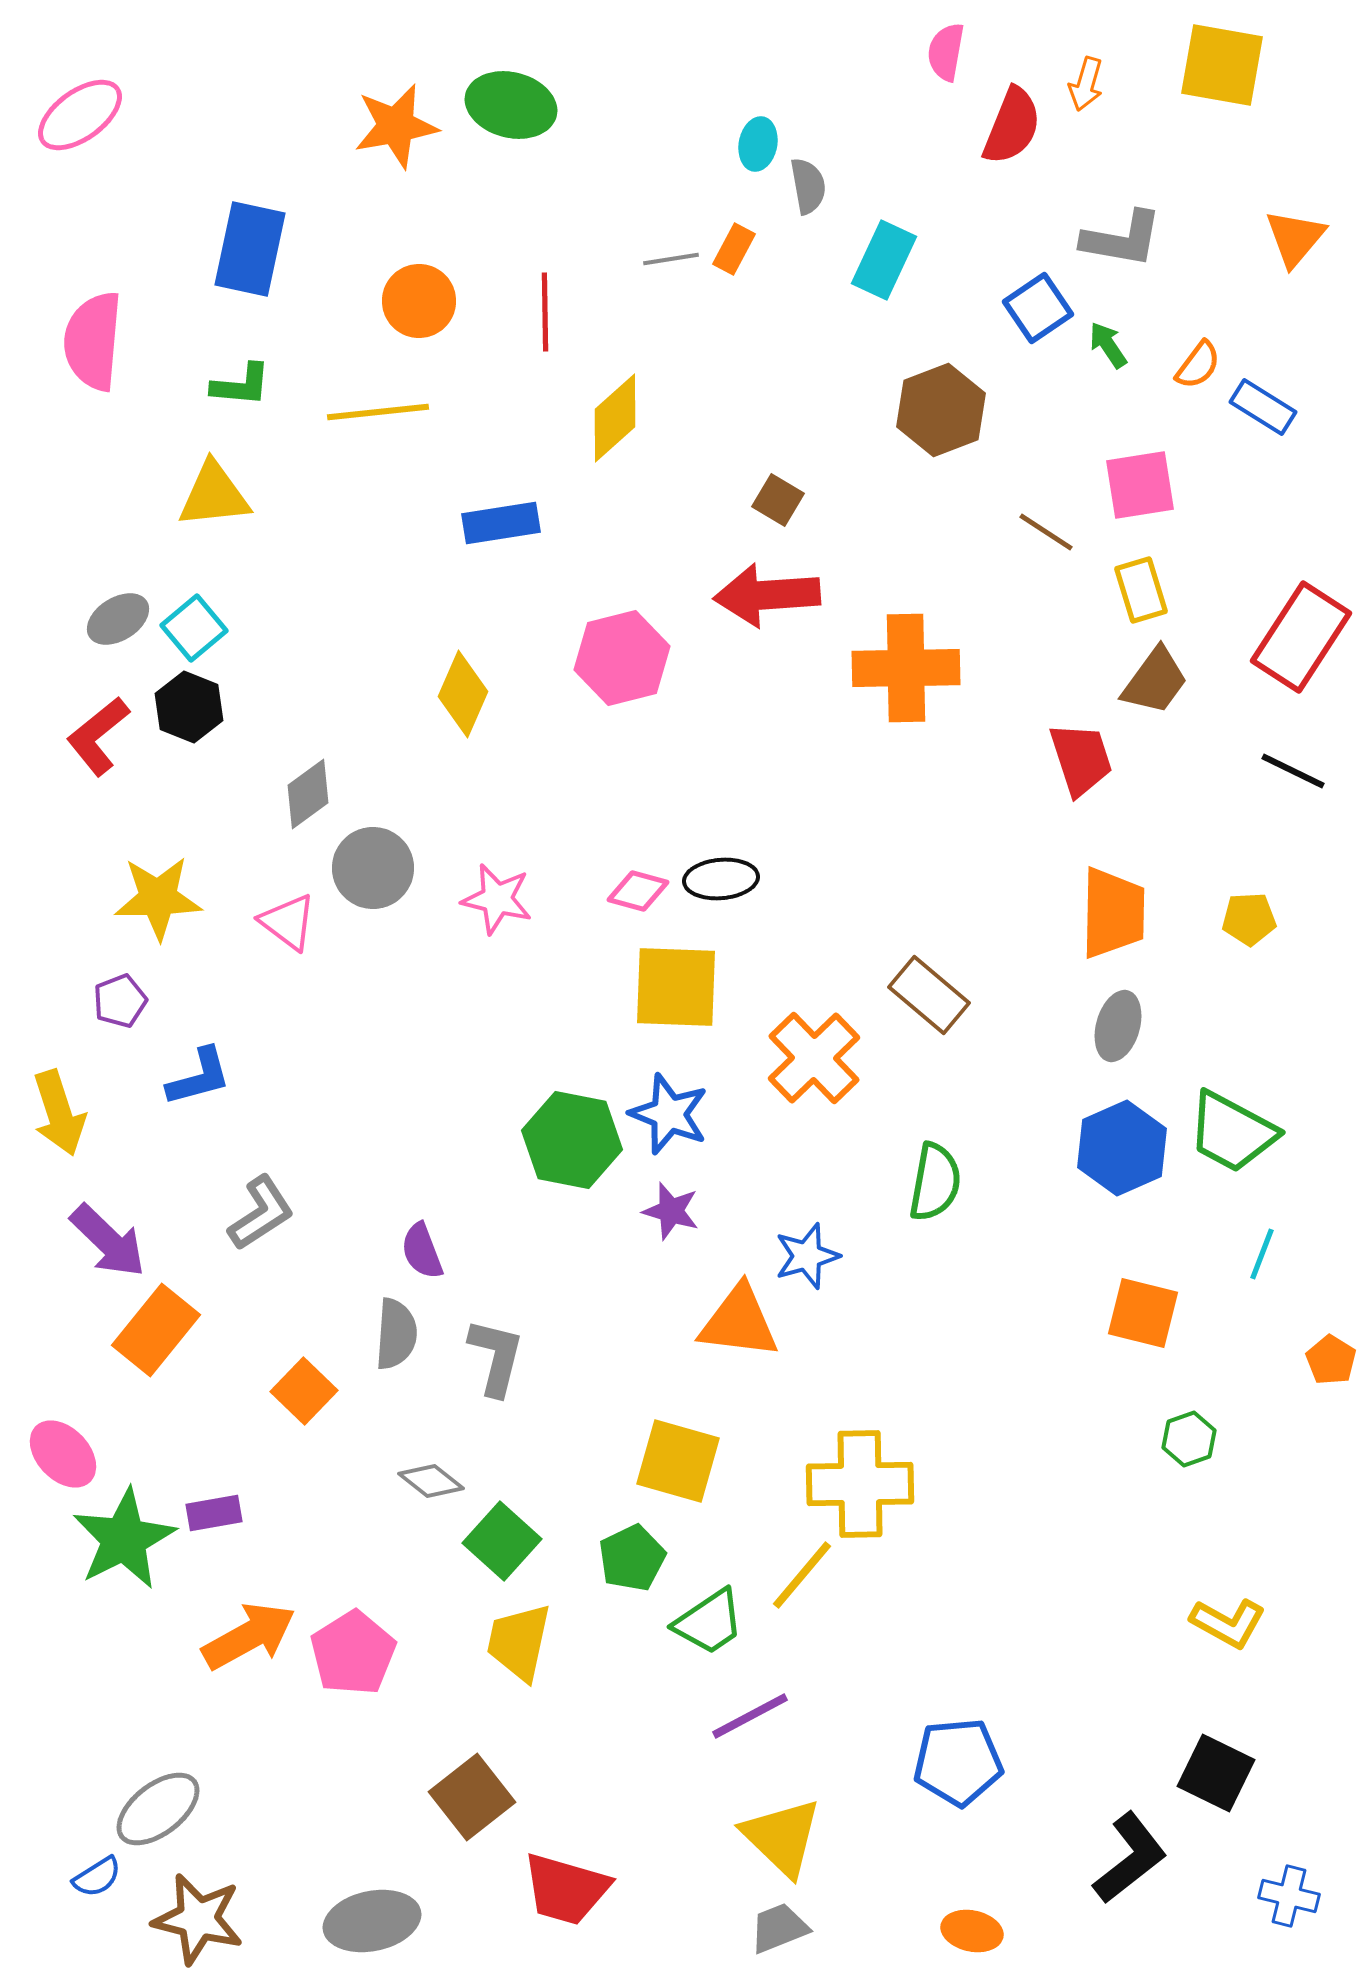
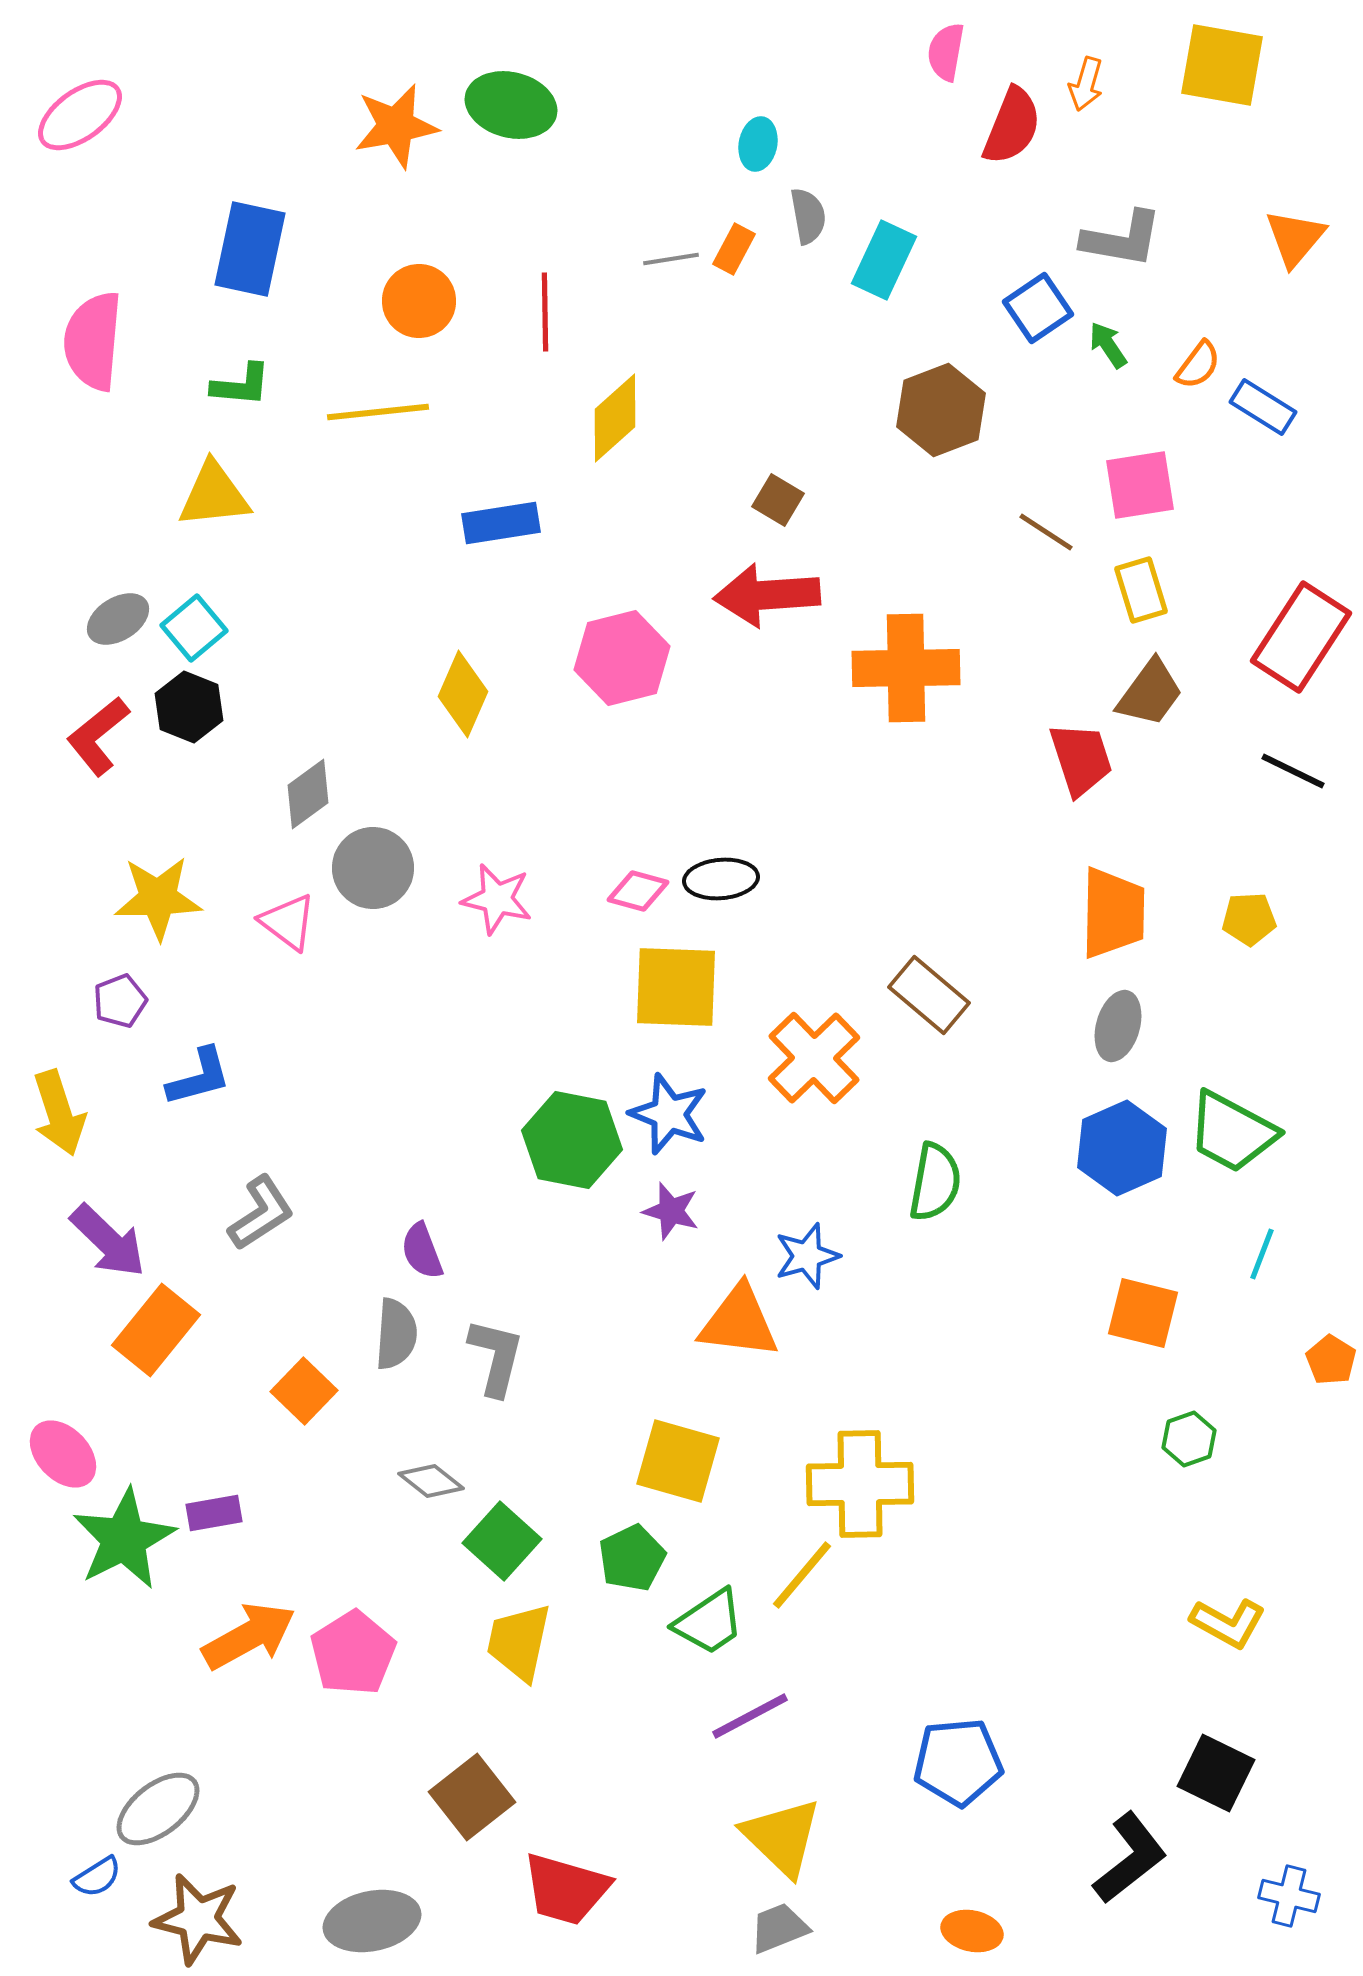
gray semicircle at (808, 186): moved 30 px down
brown trapezoid at (1155, 681): moved 5 px left, 12 px down
